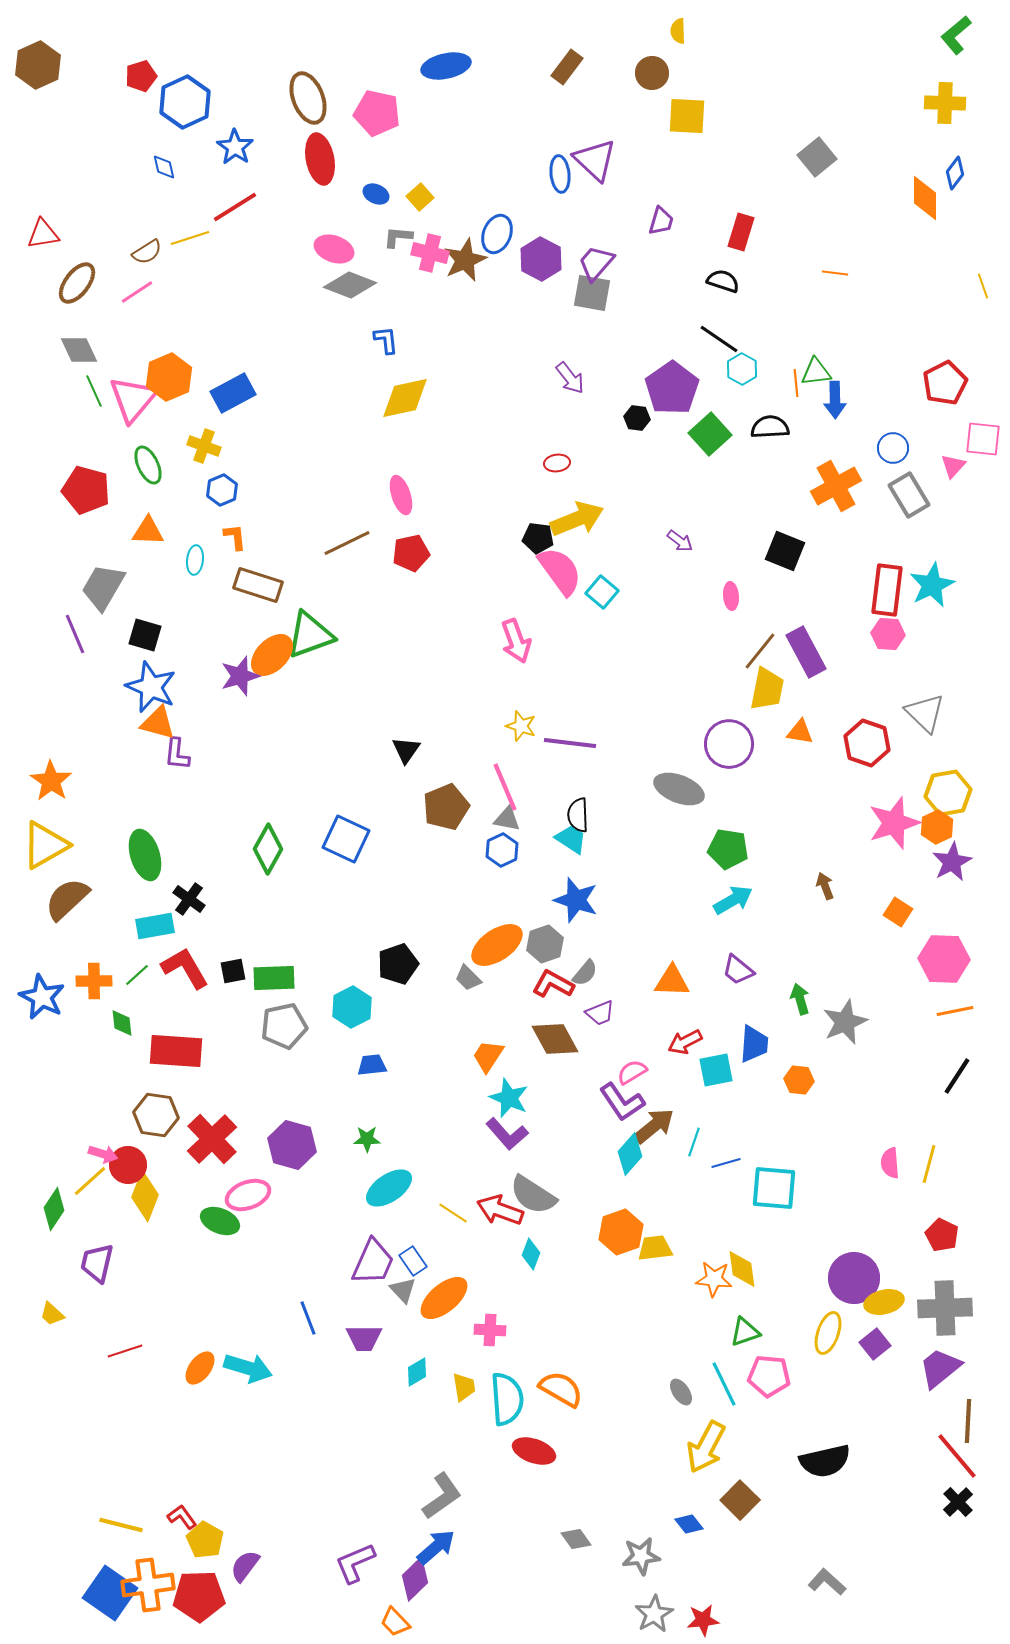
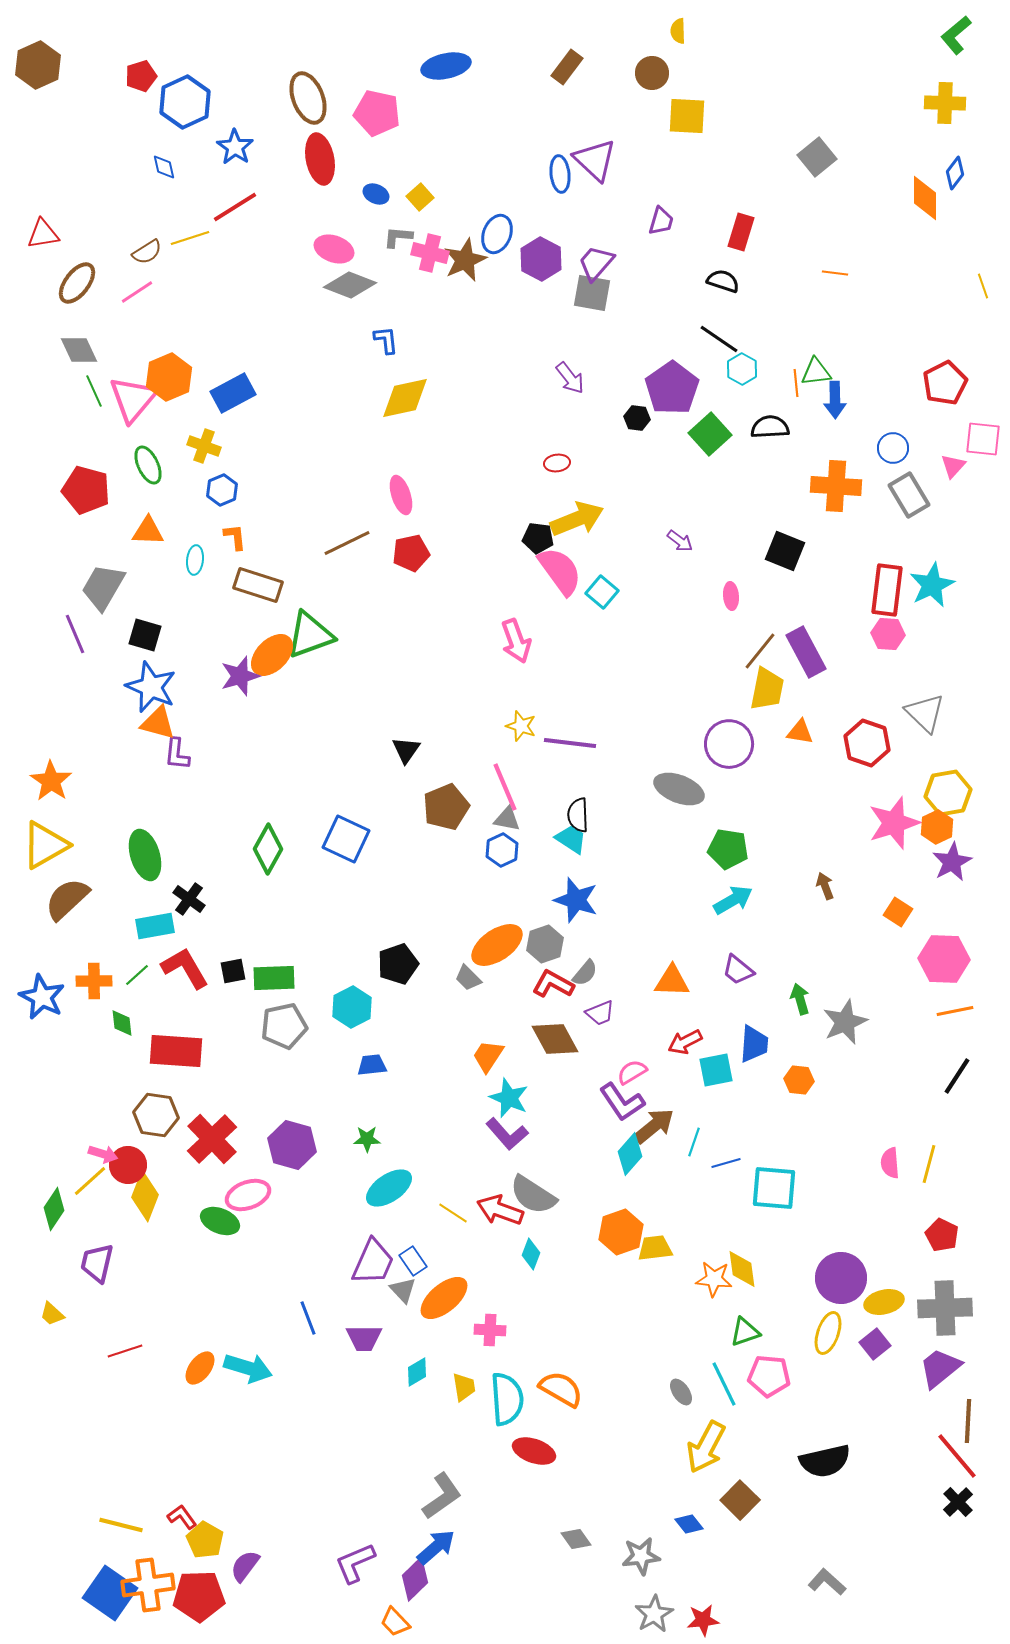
orange cross at (836, 486): rotated 33 degrees clockwise
purple circle at (854, 1278): moved 13 px left
